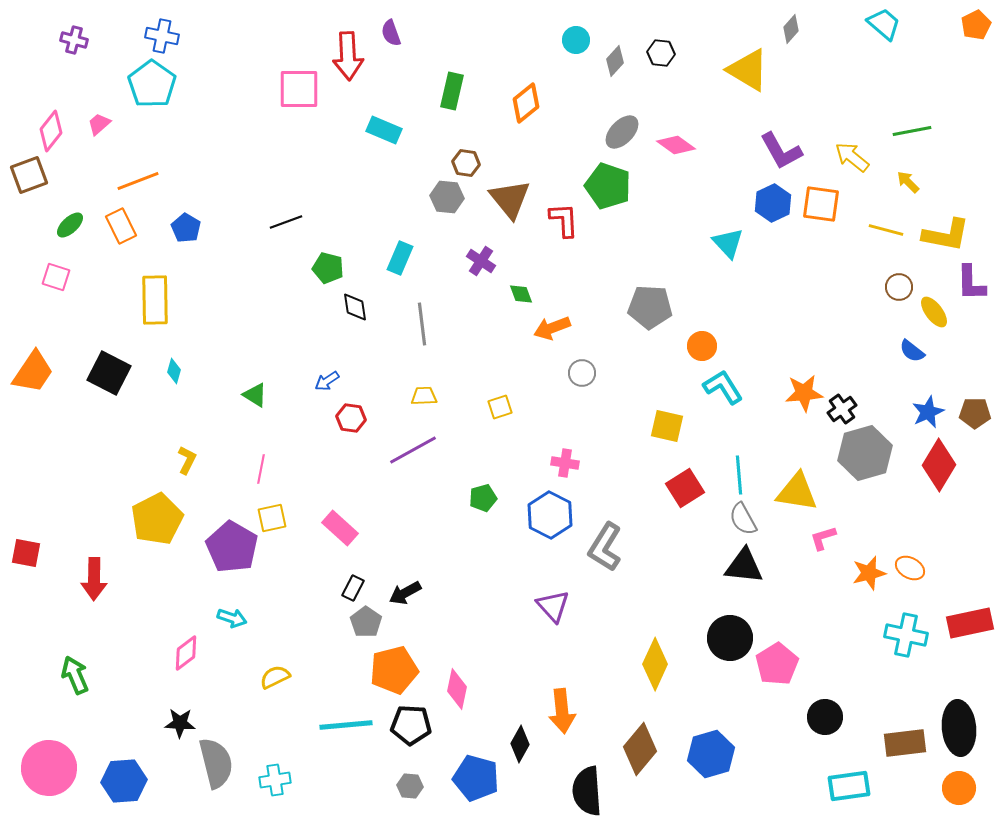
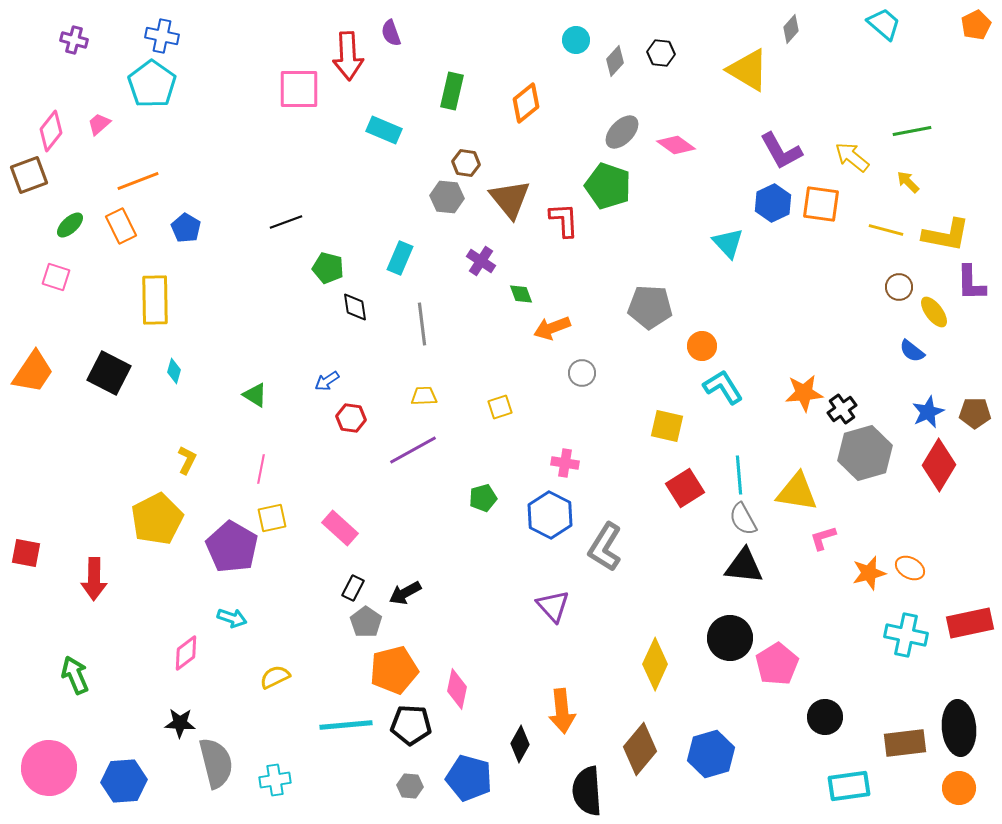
blue pentagon at (476, 778): moved 7 px left
